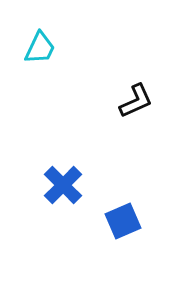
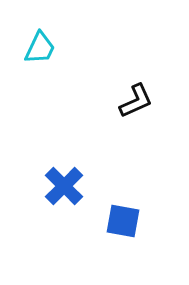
blue cross: moved 1 px right, 1 px down
blue square: rotated 33 degrees clockwise
